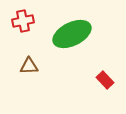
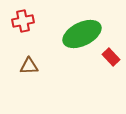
green ellipse: moved 10 px right
red rectangle: moved 6 px right, 23 px up
